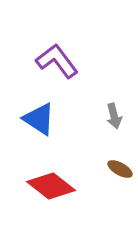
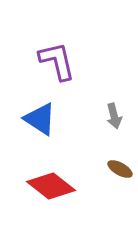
purple L-shape: rotated 24 degrees clockwise
blue triangle: moved 1 px right
